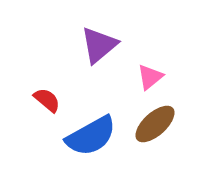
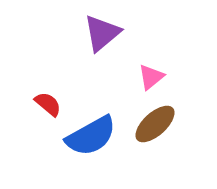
purple triangle: moved 3 px right, 12 px up
pink triangle: moved 1 px right
red semicircle: moved 1 px right, 4 px down
